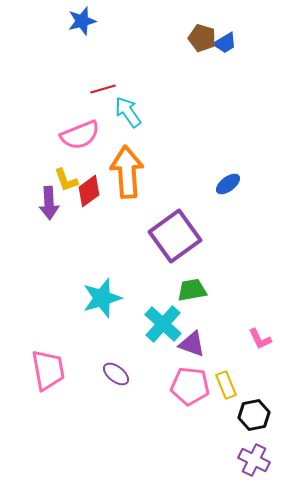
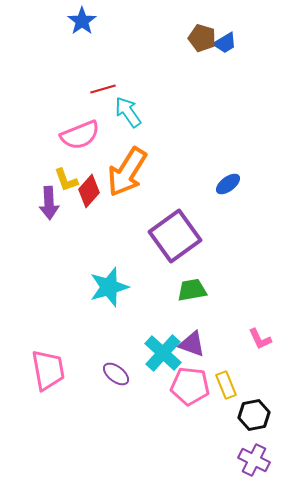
blue star: rotated 20 degrees counterclockwise
orange arrow: rotated 144 degrees counterclockwise
red diamond: rotated 12 degrees counterclockwise
cyan star: moved 7 px right, 11 px up
cyan cross: moved 29 px down
